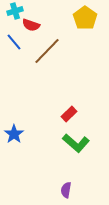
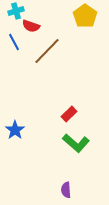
cyan cross: moved 1 px right
yellow pentagon: moved 2 px up
red semicircle: moved 1 px down
blue line: rotated 12 degrees clockwise
blue star: moved 1 px right, 4 px up
purple semicircle: rotated 14 degrees counterclockwise
